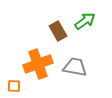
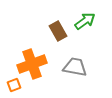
orange cross: moved 6 px left
orange square: moved 1 px up; rotated 24 degrees counterclockwise
